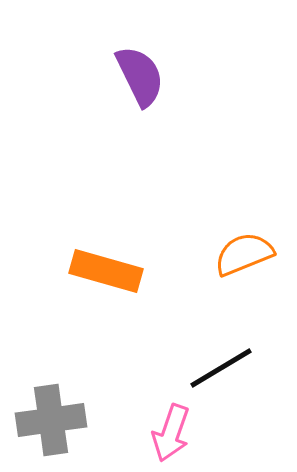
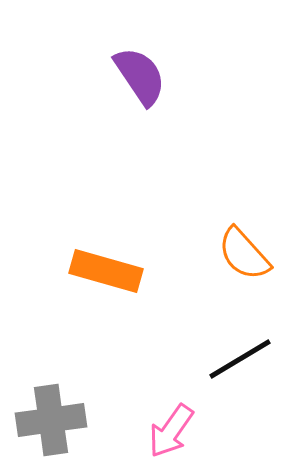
purple semicircle: rotated 8 degrees counterclockwise
orange semicircle: rotated 110 degrees counterclockwise
black line: moved 19 px right, 9 px up
pink arrow: moved 2 px up; rotated 16 degrees clockwise
